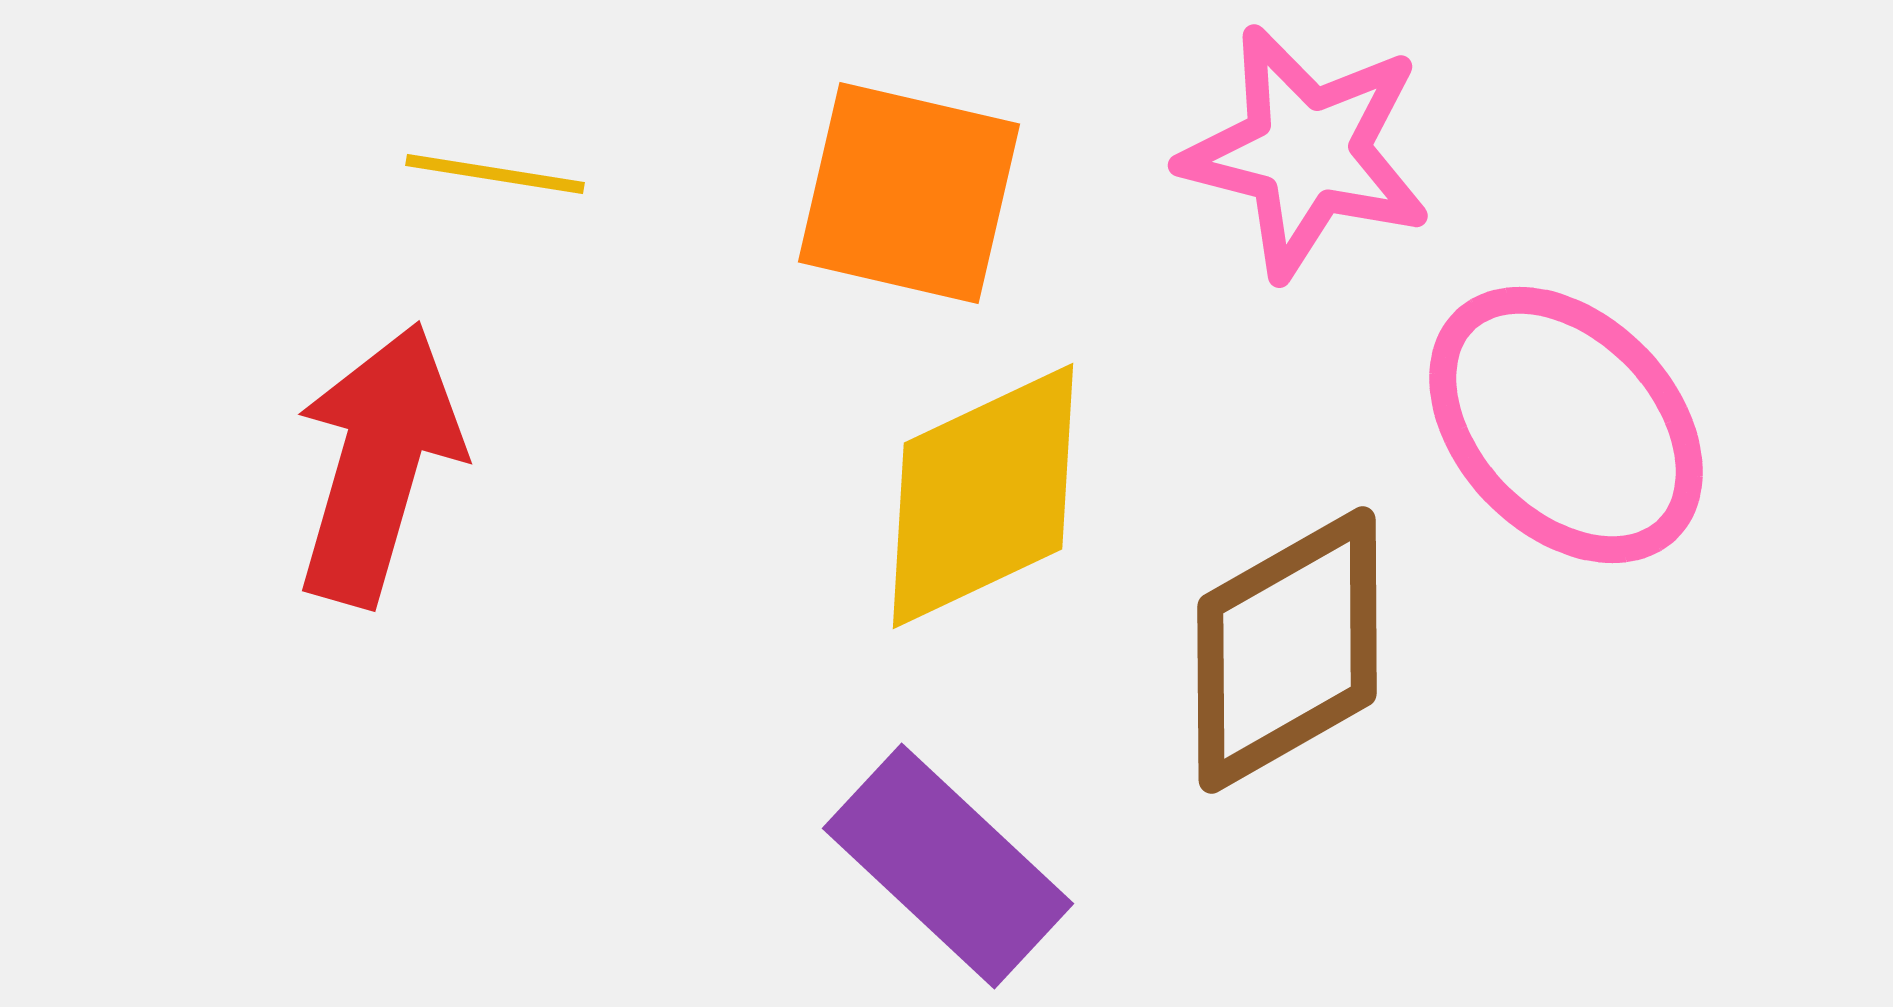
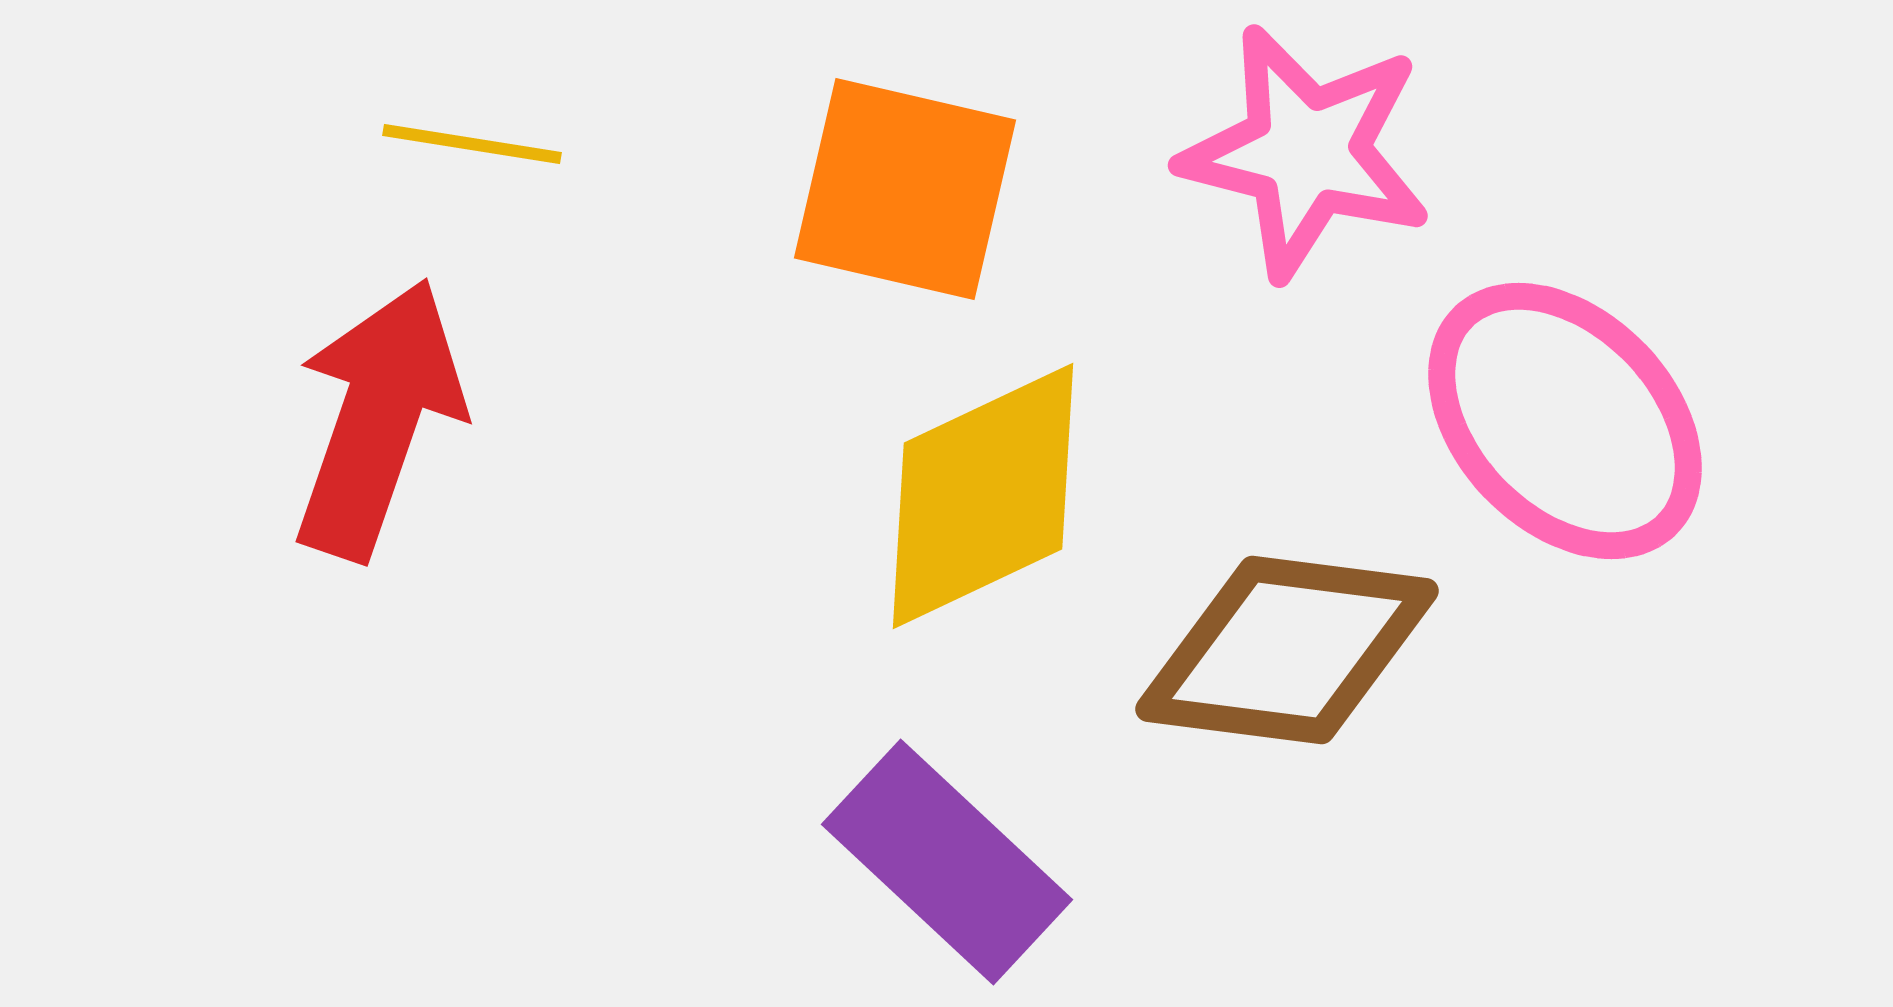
yellow line: moved 23 px left, 30 px up
orange square: moved 4 px left, 4 px up
pink ellipse: moved 1 px left, 4 px up
red arrow: moved 45 px up; rotated 3 degrees clockwise
brown diamond: rotated 37 degrees clockwise
purple rectangle: moved 1 px left, 4 px up
